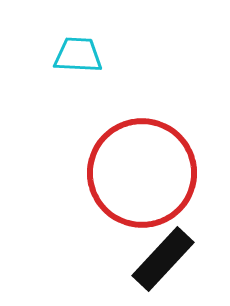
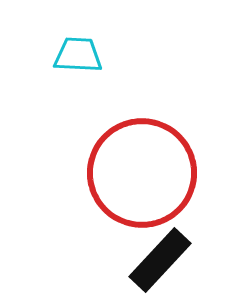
black rectangle: moved 3 px left, 1 px down
